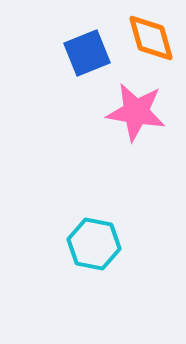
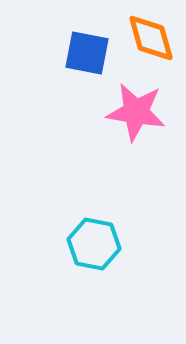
blue square: rotated 33 degrees clockwise
